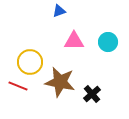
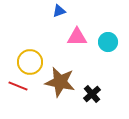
pink triangle: moved 3 px right, 4 px up
